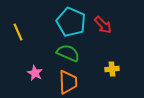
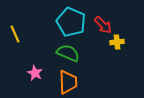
yellow line: moved 3 px left, 2 px down
yellow cross: moved 5 px right, 27 px up
